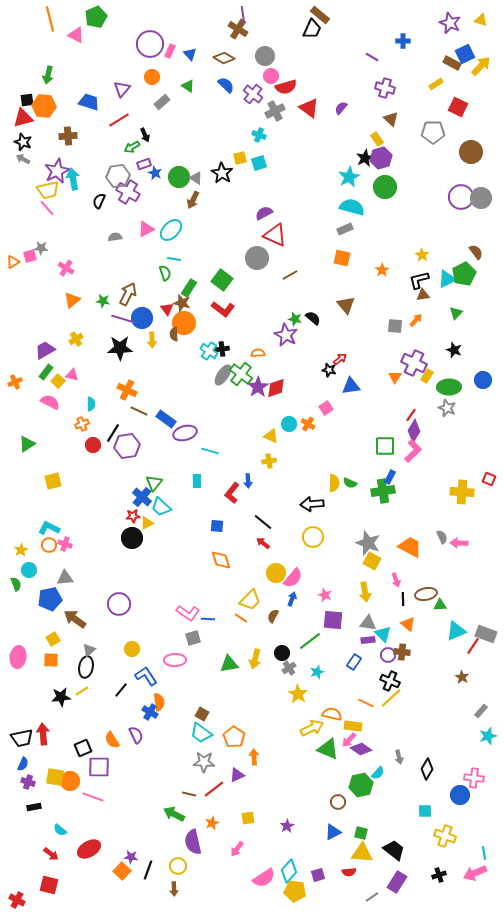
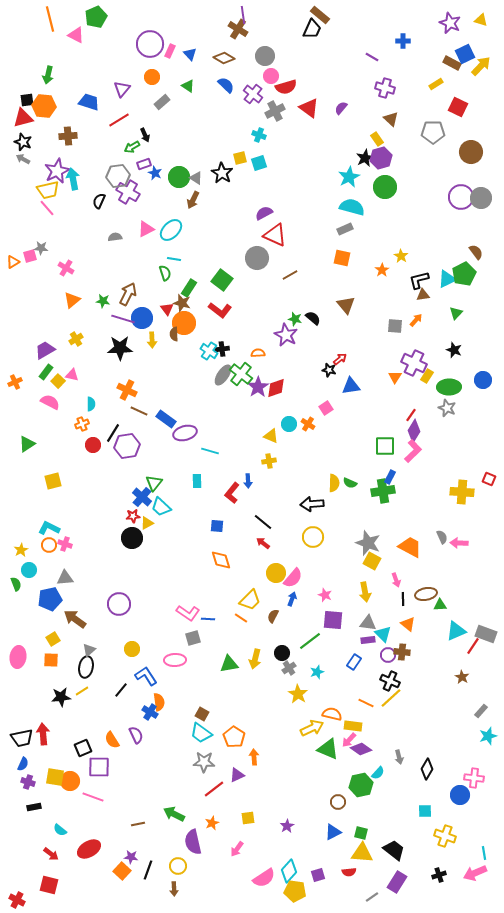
yellow star at (422, 255): moved 21 px left, 1 px down
red L-shape at (223, 309): moved 3 px left, 1 px down
brown line at (189, 794): moved 51 px left, 30 px down; rotated 24 degrees counterclockwise
